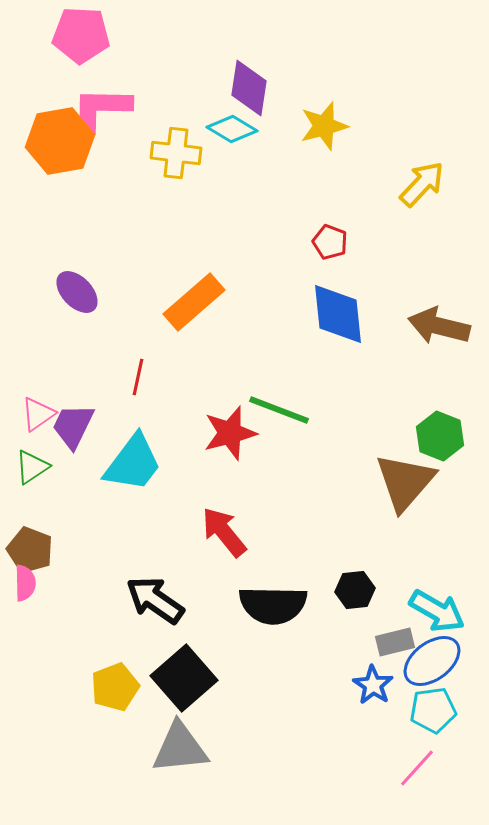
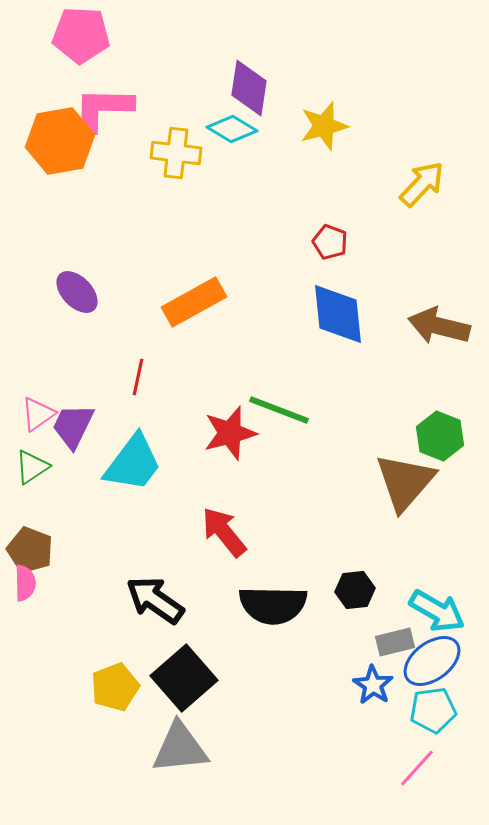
pink L-shape: moved 2 px right
orange rectangle: rotated 12 degrees clockwise
